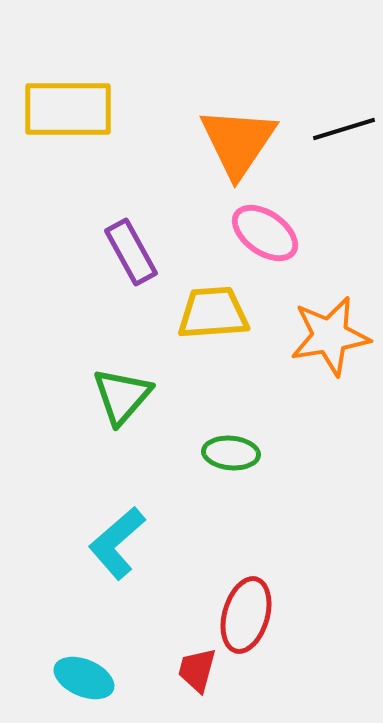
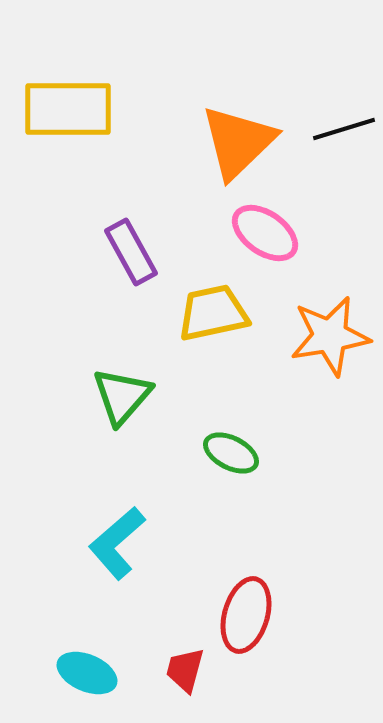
orange triangle: rotated 12 degrees clockwise
yellow trapezoid: rotated 8 degrees counterclockwise
green ellipse: rotated 22 degrees clockwise
red trapezoid: moved 12 px left
cyan ellipse: moved 3 px right, 5 px up
